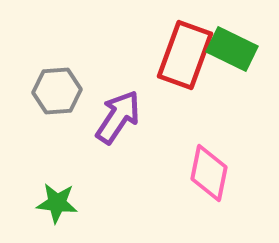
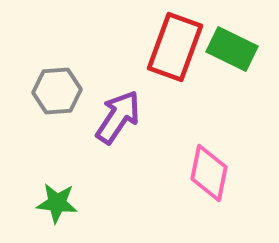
red rectangle: moved 10 px left, 8 px up
